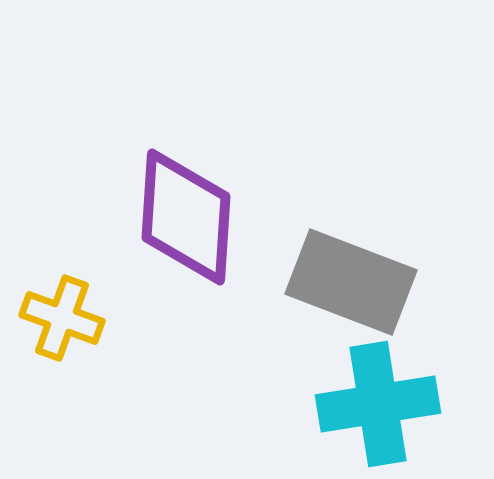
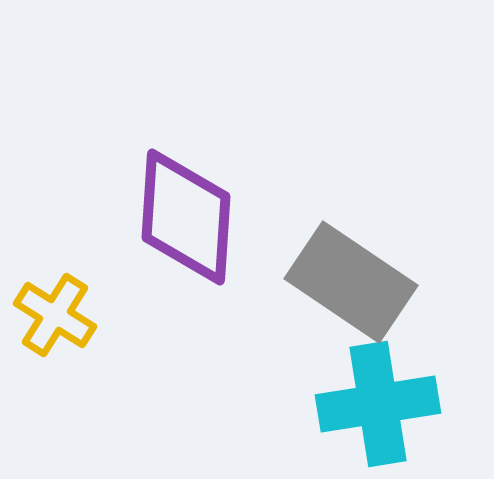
gray rectangle: rotated 13 degrees clockwise
yellow cross: moved 7 px left, 3 px up; rotated 12 degrees clockwise
